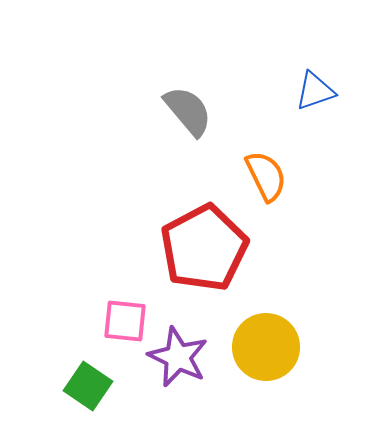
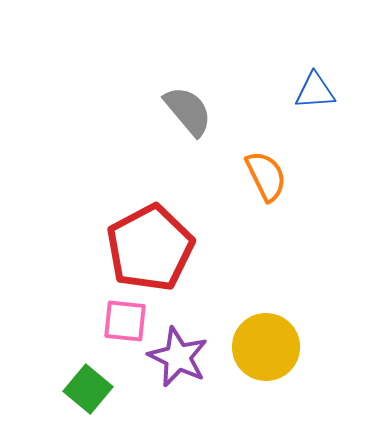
blue triangle: rotated 15 degrees clockwise
red pentagon: moved 54 px left
green square: moved 3 px down; rotated 6 degrees clockwise
